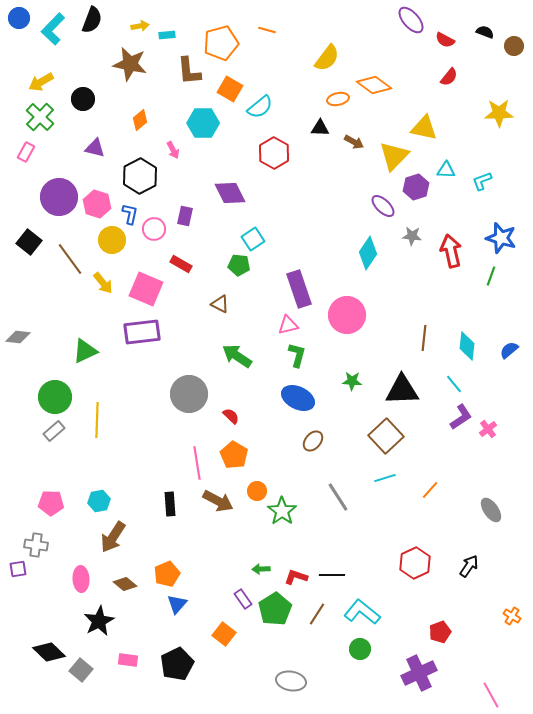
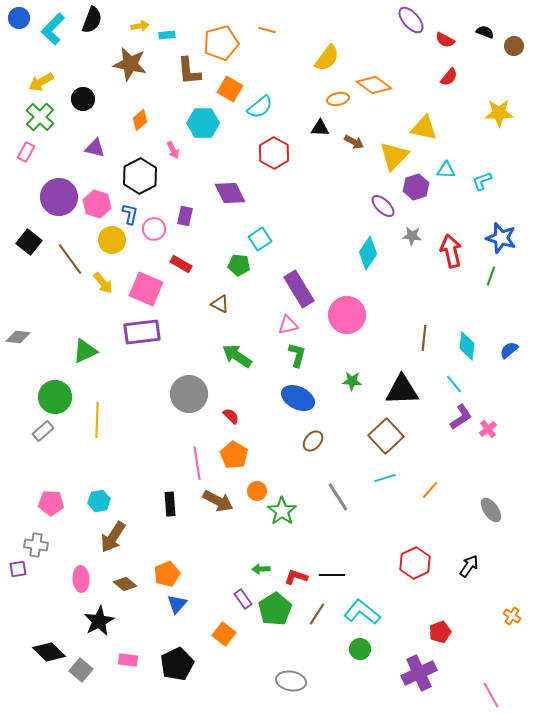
cyan square at (253, 239): moved 7 px right
purple rectangle at (299, 289): rotated 12 degrees counterclockwise
gray rectangle at (54, 431): moved 11 px left
